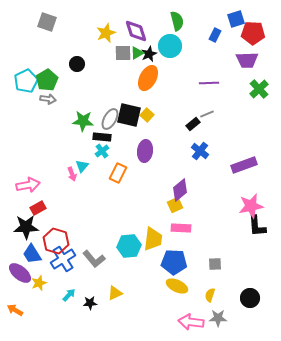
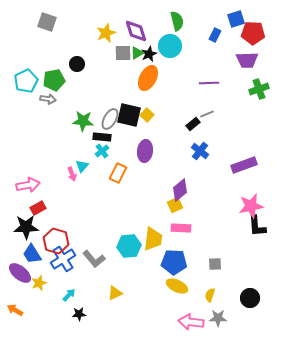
green pentagon at (47, 80): moved 7 px right; rotated 20 degrees clockwise
green cross at (259, 89): rotated 24 degrees clockwise
black star at (90, 303): moved 11 px left, 11 px down
